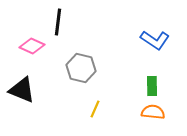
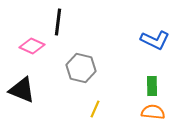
blue L-shape: rotated 8 degrees counterclockwise
